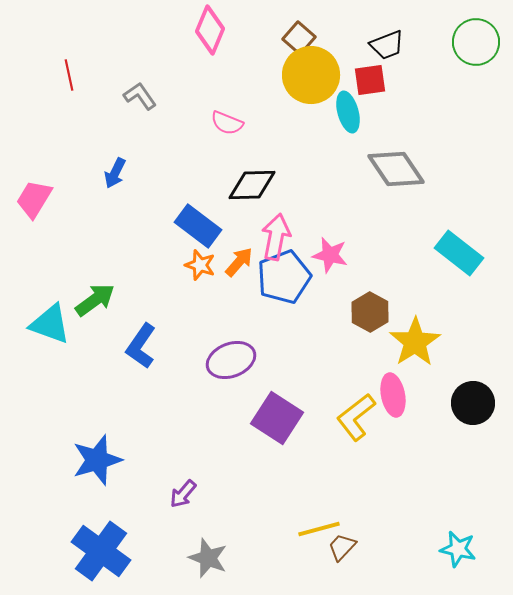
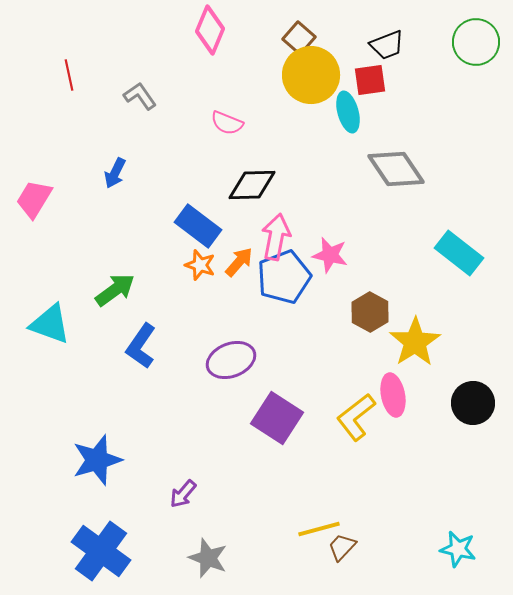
green arrow: moved 20 px right, 10 px up
